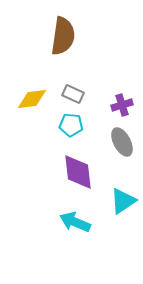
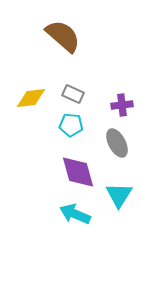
brown semicircle: rotated 57 degrees counterclockwise
yellow diamond: moved 1 px left, 1 px up
purple cross: rotated 10 degrees clockwise
gray ellipse: moved 5 px left, 1 px down
purple diamond: rotated 9 degrees counterclockwise
cyan triangle: moved 4 px left, 6 px up; rotated 24 degrees counterclockwise
cyan arrow: moved 8 px up
